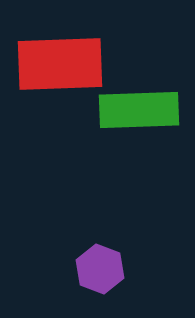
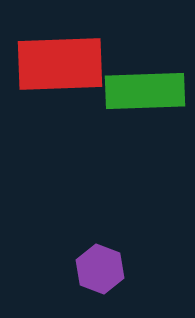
green rectangle: moved 6 px right, 19 px up
